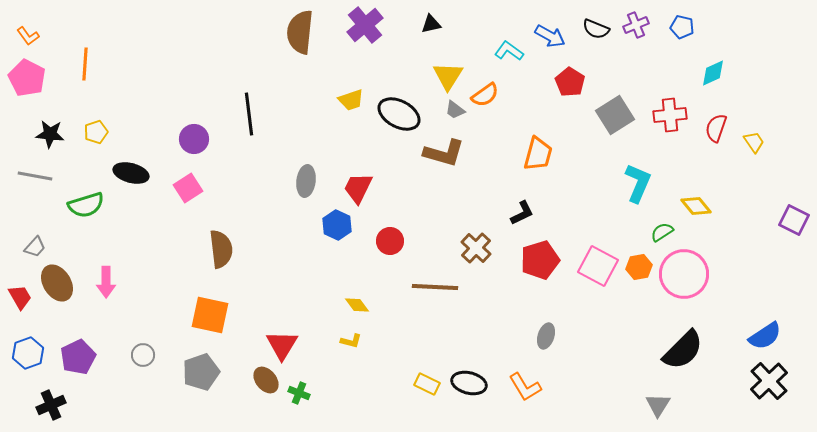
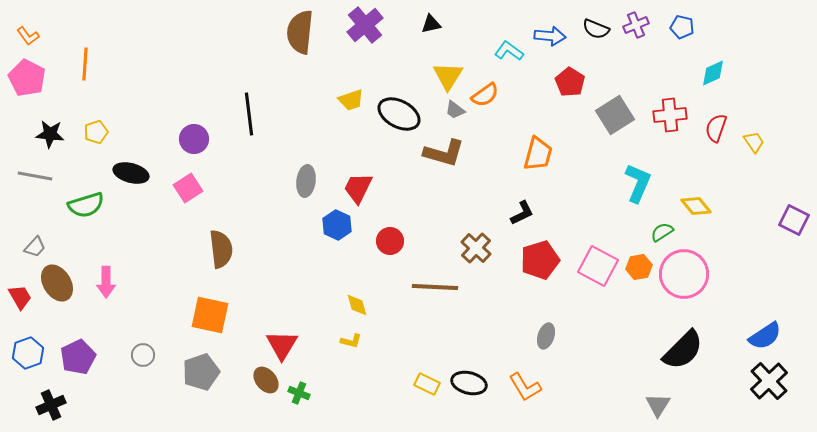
blue arrow at (550, 36): rotated 24 degrees counterclockwise
yellow diamond at (357, 305): rotated 20 degrees clockwise
